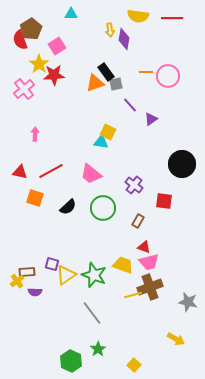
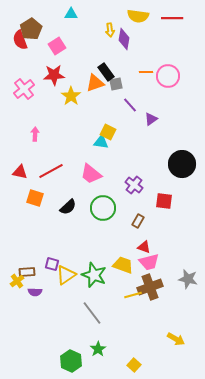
yellow star at (39, 64): moved 32 px right, 32 px down
gray star at (188, 302): moved 23 px up
